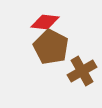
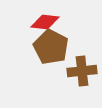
brown cross: rotated 24 degrees clockwise
